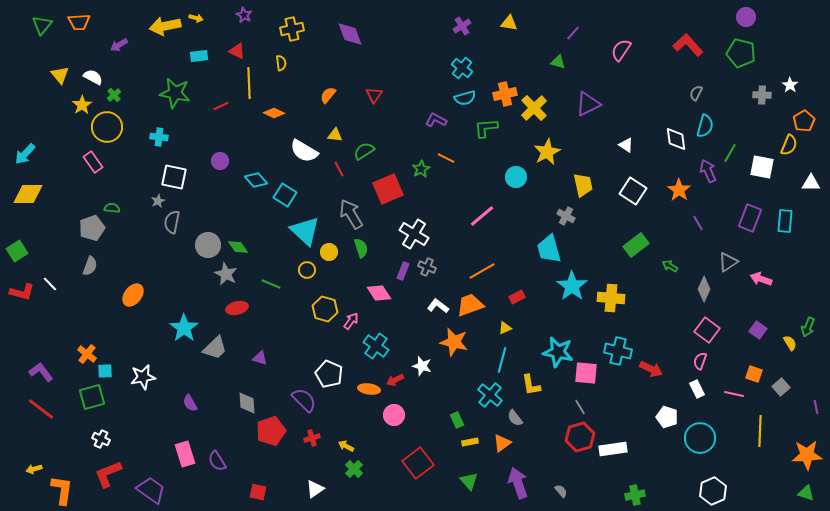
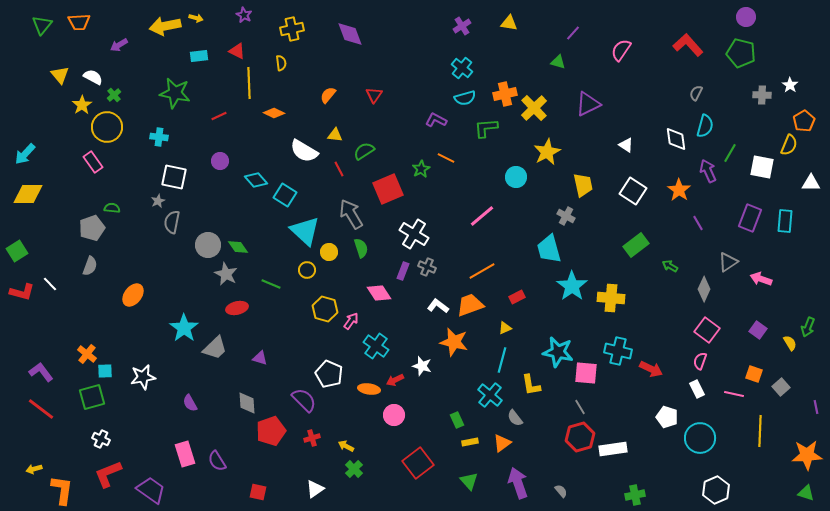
red line at (221, 106): moved 2 px left, 10 px down
white hexagon at (713, 491): moved 3 px right, 1 px up
